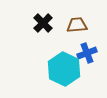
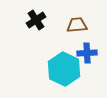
black cross: moved 7 px left, 3 px up; rotated 12 degrees clockwise
blue cross: rotated 18 degrees clockwise
